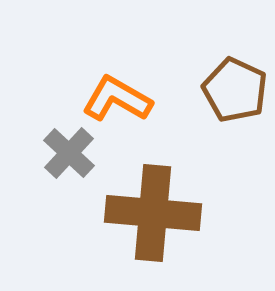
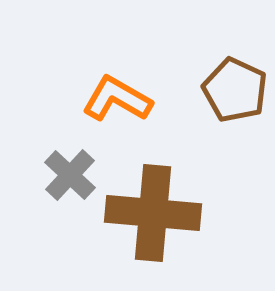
gray cross: moved 1 px right, 22 px down
